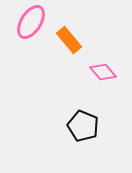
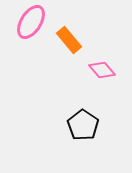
pink diamond: moved 1 px left, 2 px up
black pentagon: moved 1 px up; rotated 12 degrees clockwise
